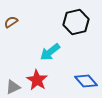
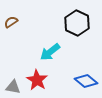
black hexagon: moved 1 px right, 1 px down; rotated 20 degrees counterclockwise
blue diamond: rotated 10 degrees counterclockwise
gray triangle: rotated 35 degrees clockwise
